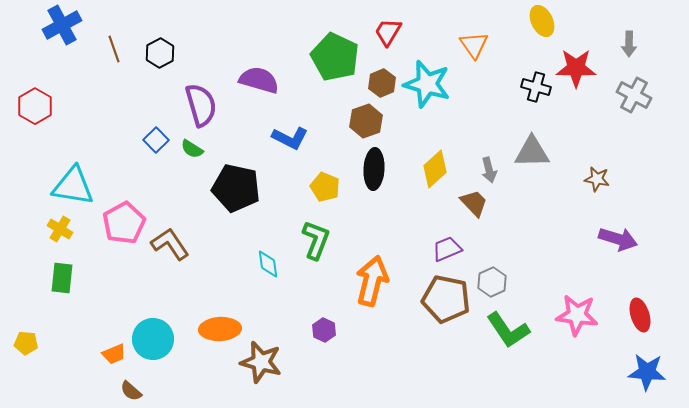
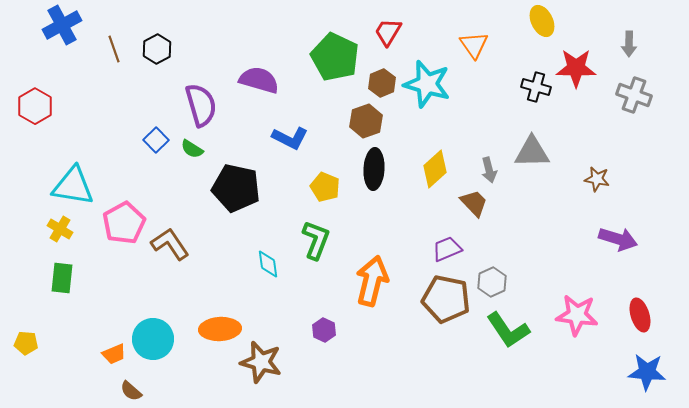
black hexagon at (160, 53): moved 3 px left, 4 px up
gray cross at (634, 95): rotated 8 degrees counterclockwise
